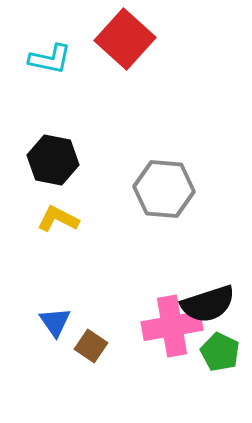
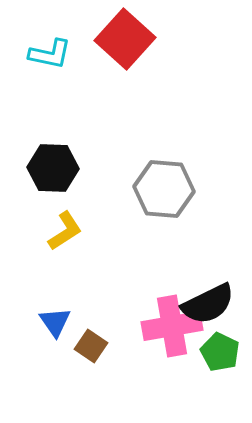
cyan L-shape: moved 5 px up
black hexagon: moved 8 px down; rotated 9 degrees counterclockwise
yellow L-shape: moved 7 px right, 12 px down; rotated 120 degrees clockwise
black semicircle: rotated 8 degrees counterclockwise
